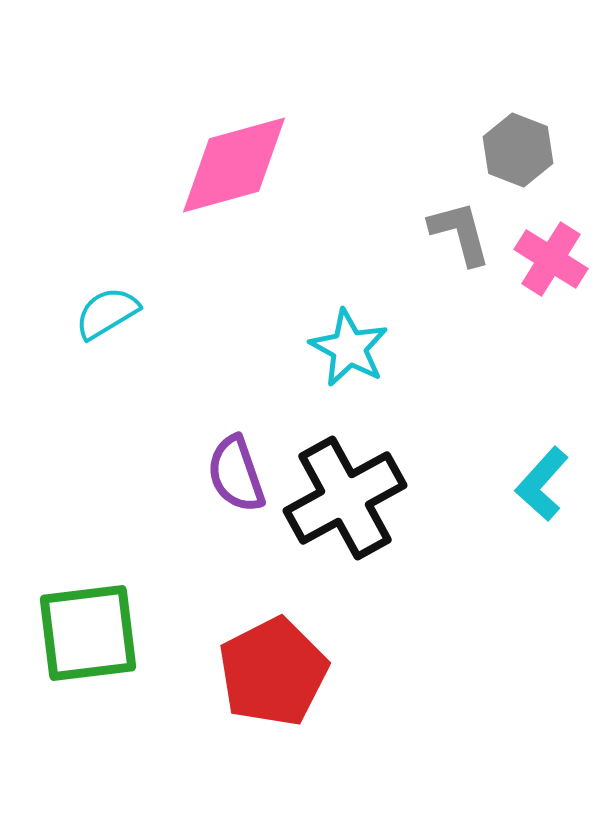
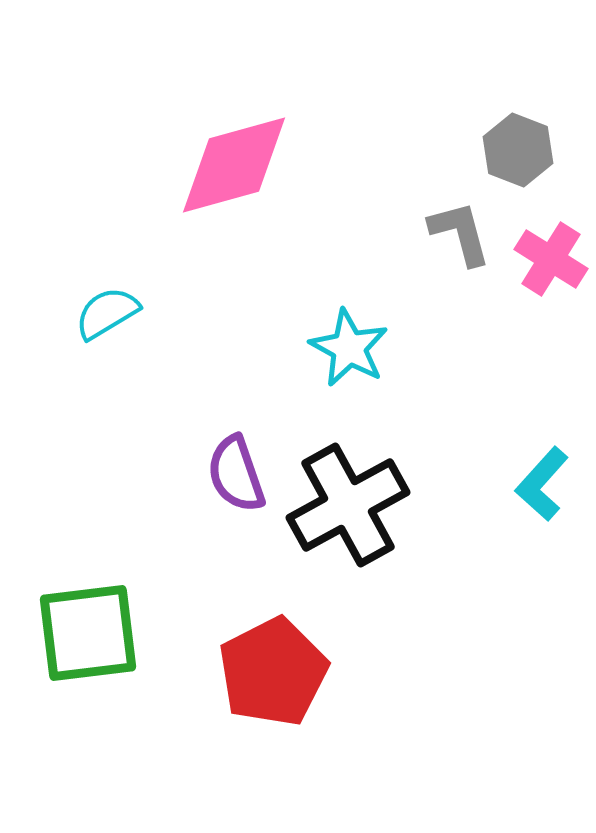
black cross: moved 3 px right, 7 px down
